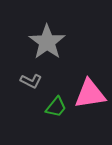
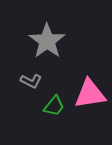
gray star: moved 1 px up
green trapezoid: moved 2 px left, 1 px up
